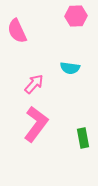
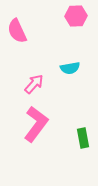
cyan semicircle: rotated 18 degrees counterclockwise
